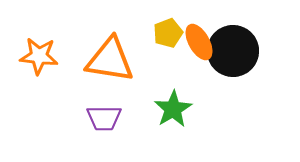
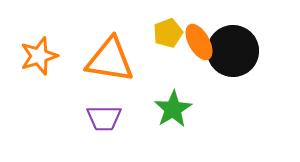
orange star: rotated 24 degrees counterclockwise
